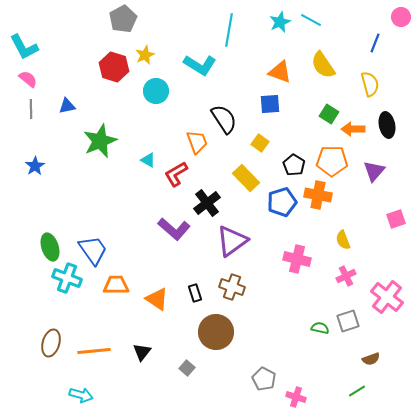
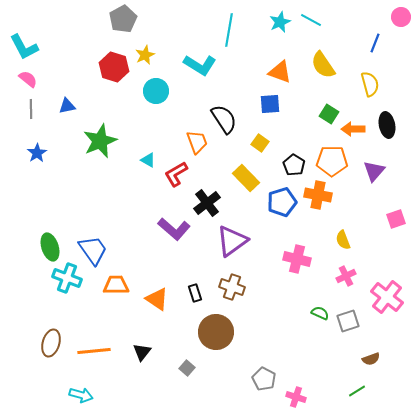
blue star at (35, 166): moved 2 px right, 13 px up
green semicircle at (320, 328): moved 15 px up; rotated 12 degrees clockwise
